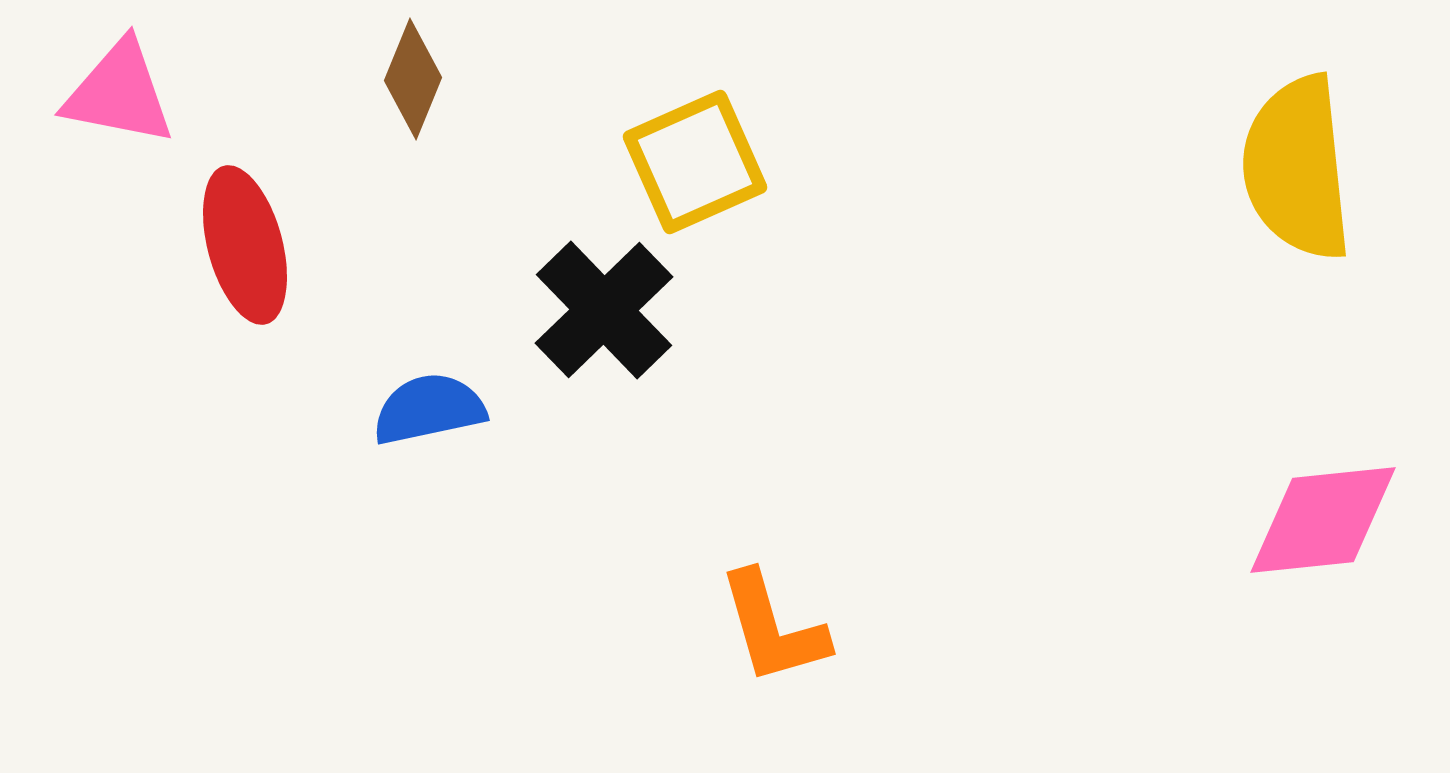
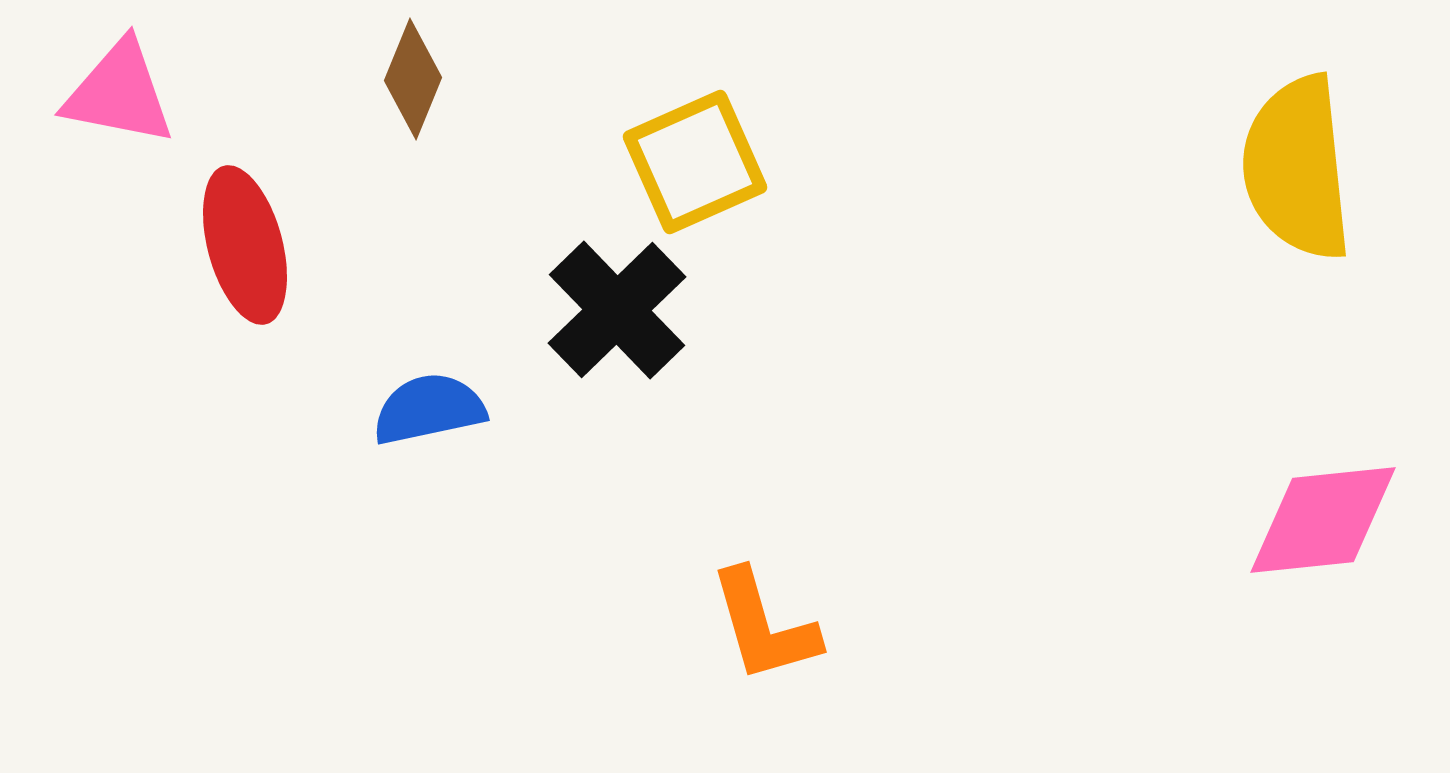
black cross: moved 13 px right
orange L-shape: moved 9 px left, 2 px up
